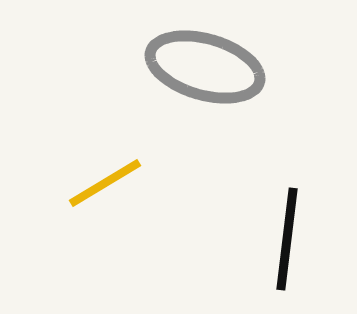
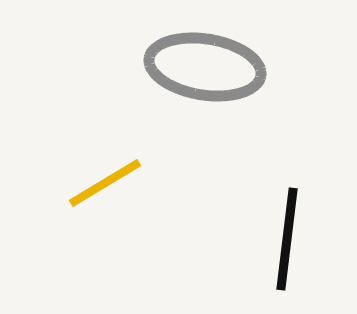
gray ellipse: rotated 7 degrees counterclockwise
